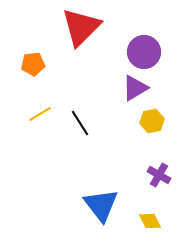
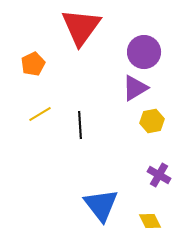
red triangle: rotated 9 degrees counterclockwise
orange pentagon: rotated 20 degrees counterclockwise
black line: moved 2 px down; rotated 28 degrees clockwise
